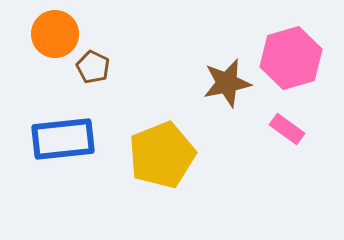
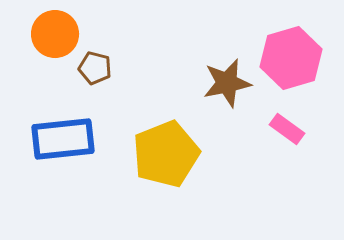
brown pentagon: moved 2 px right, 1 px down; rotated 12 degrees counterclockwise
yellow pentagon: moved 4 px right, 1 px up
